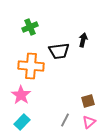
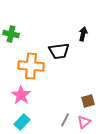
green cross: moved 19 px left, 7 px down; rotated 35 degrees clockwise
black arrow: moved 6 px up
pink triangle: moved 5 px left
